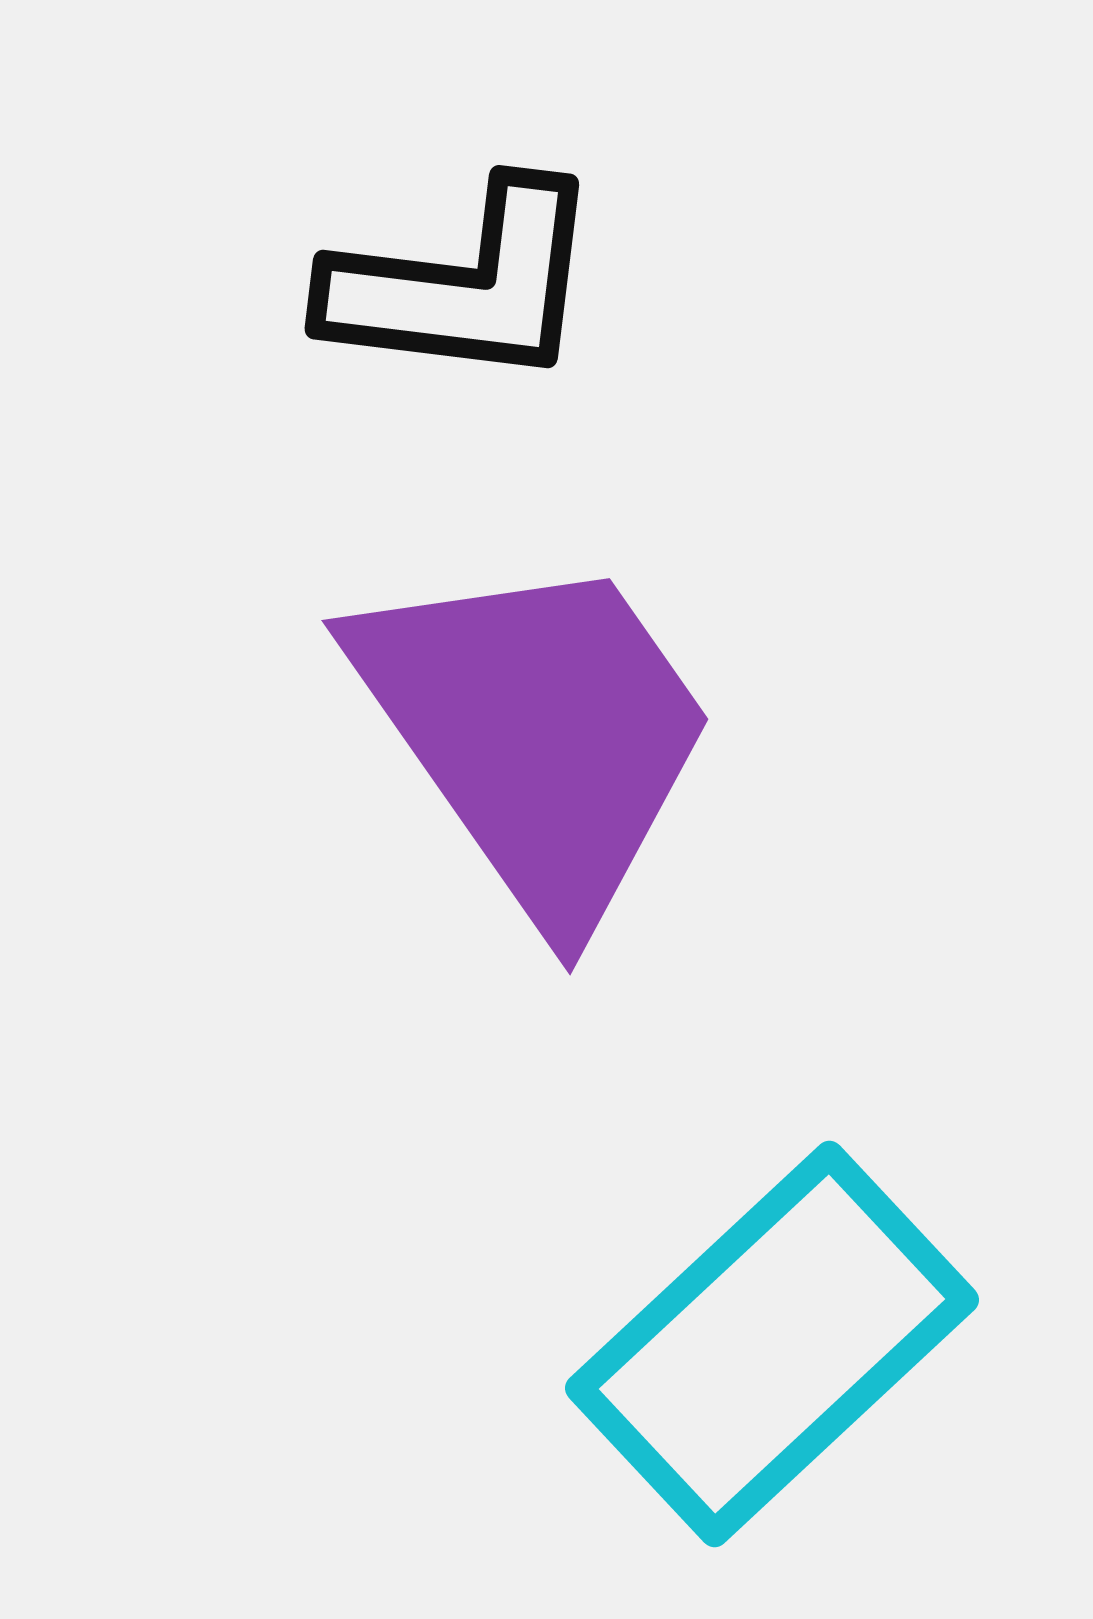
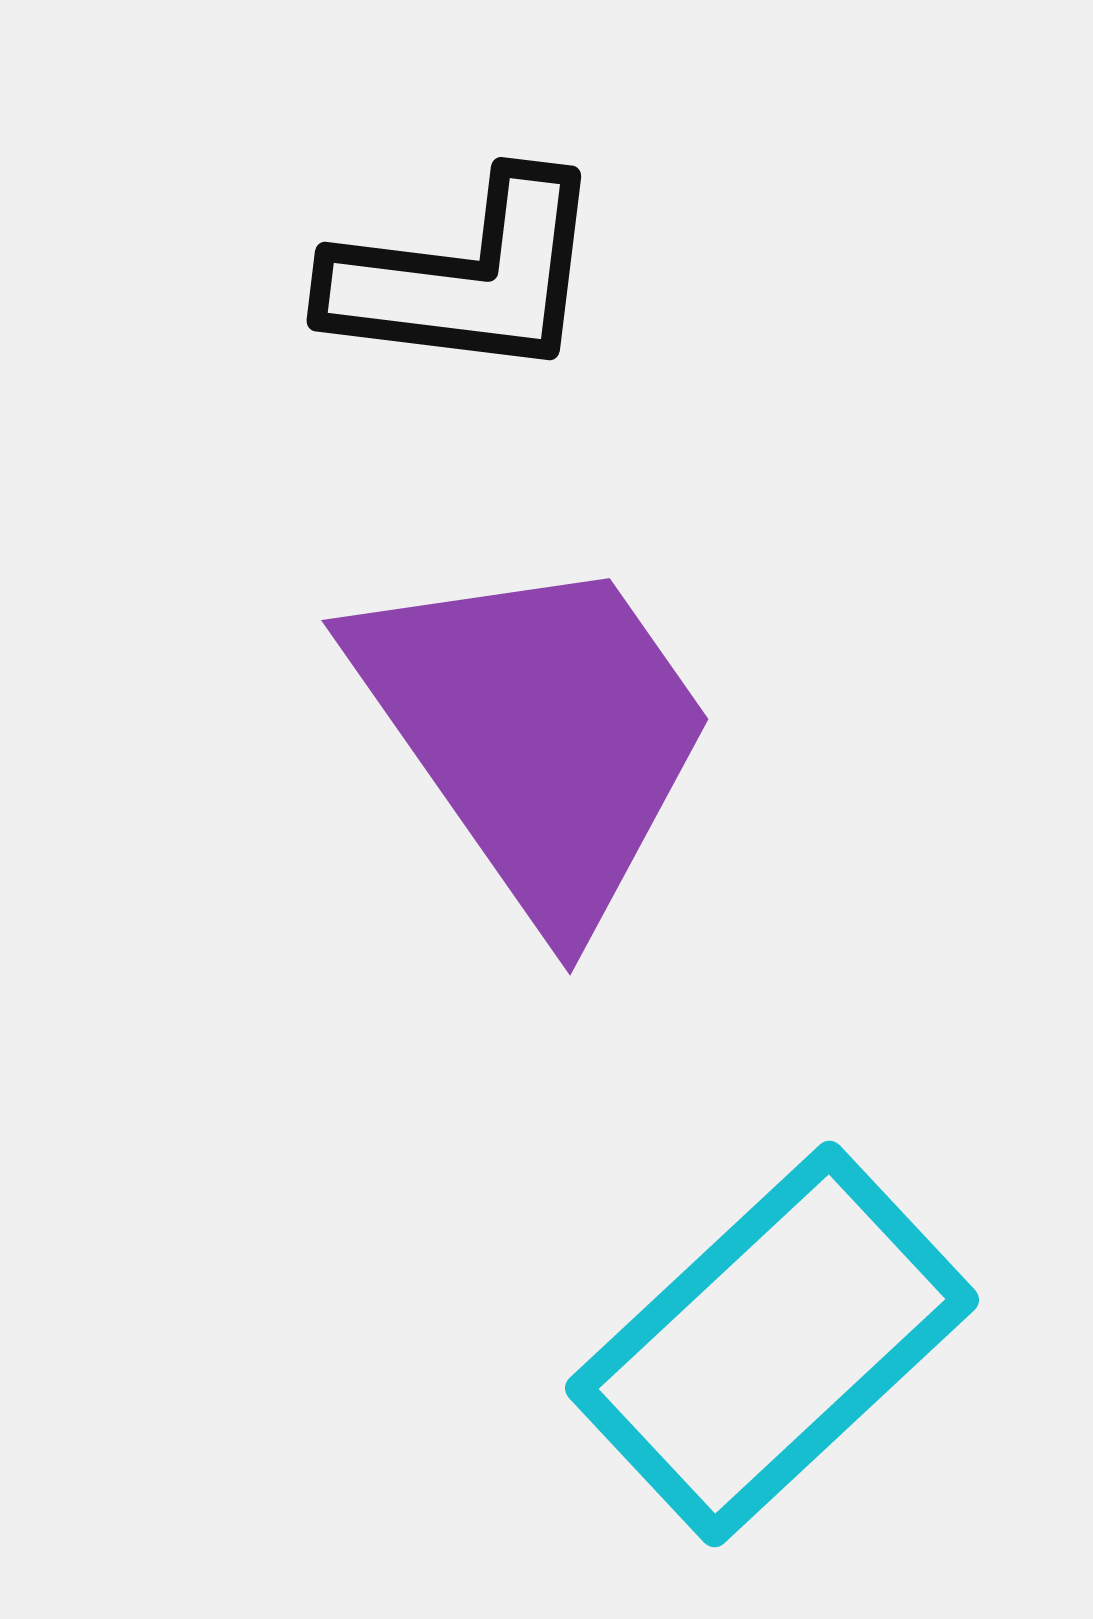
black L-shape: moved 2 px right, 8 px up
